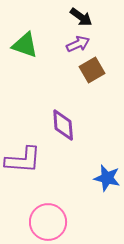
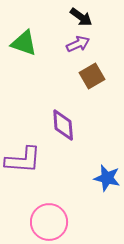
green triangle: moved 1 px left, 2 px up
brown square: moved 6 px down
pink circle: moved 1 px right
